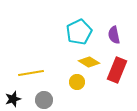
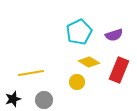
purple semicircle: rotated 96 degrees counterclockwise
red rectangle: moved 2 px right
